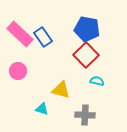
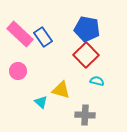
cyan triangle: moved 1 px left, 7 px up; rotated 24 degrees clockwise
